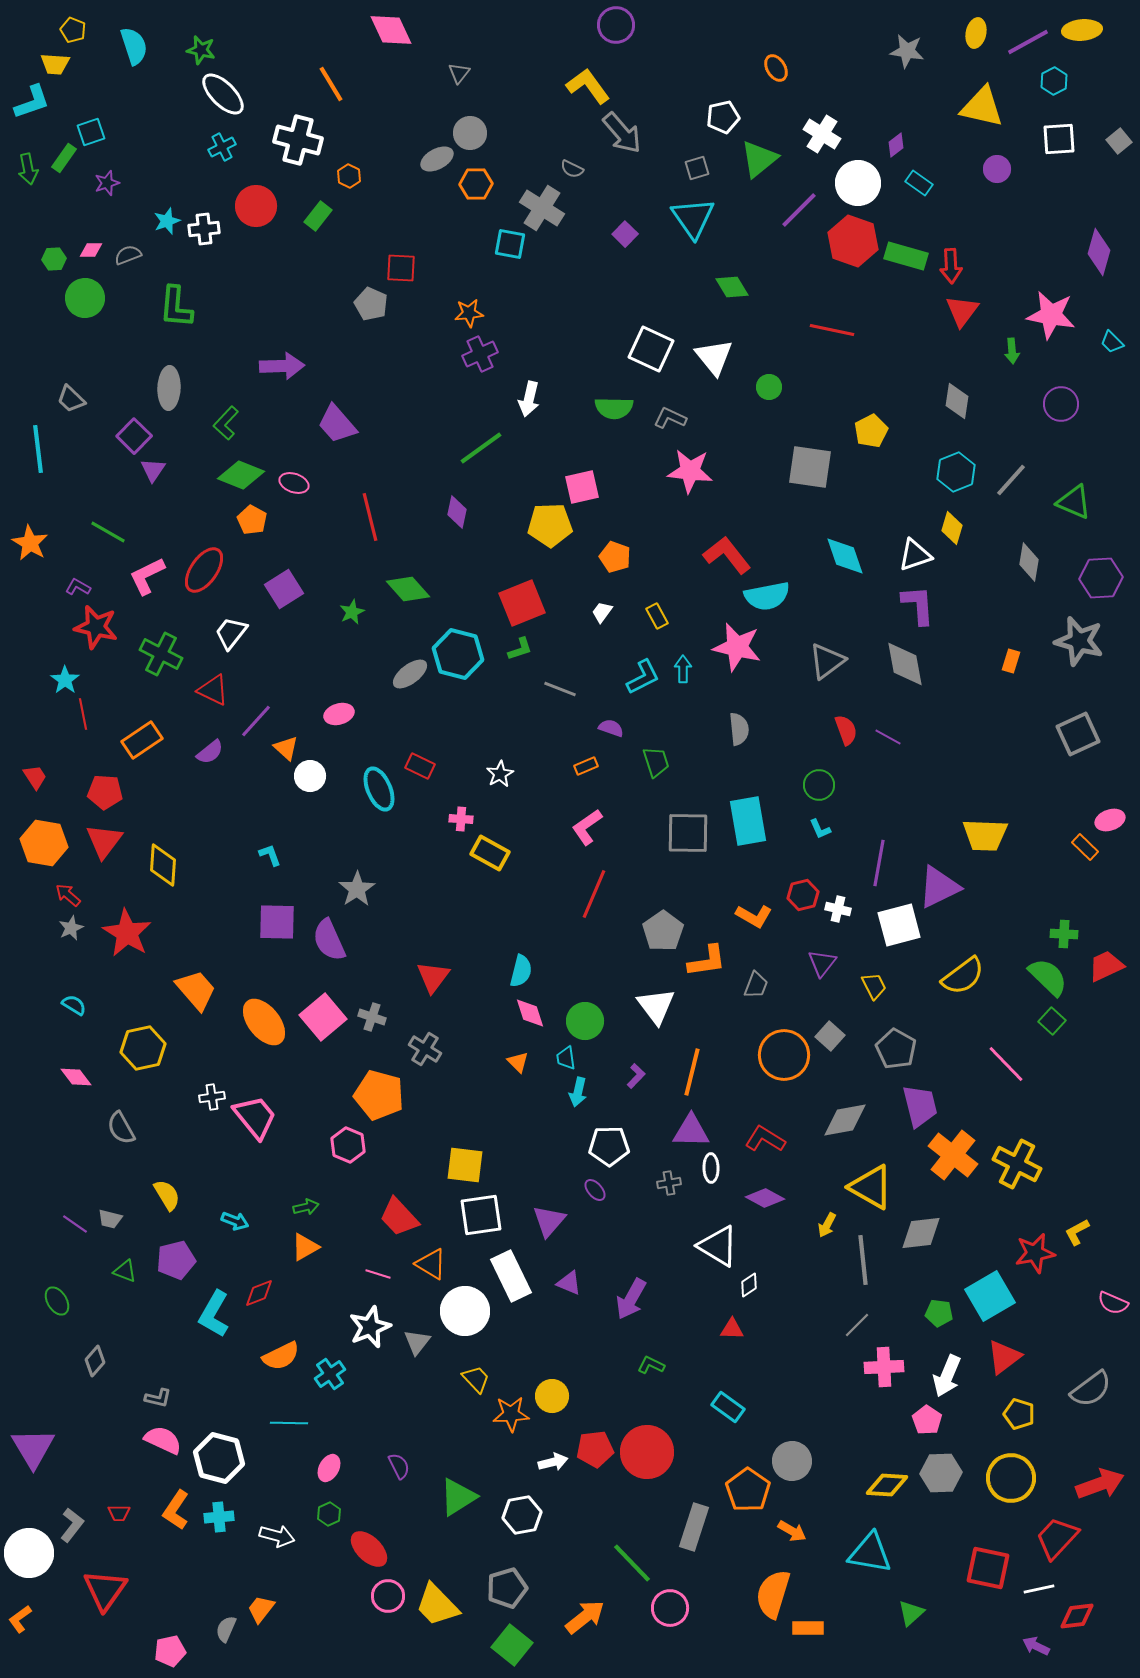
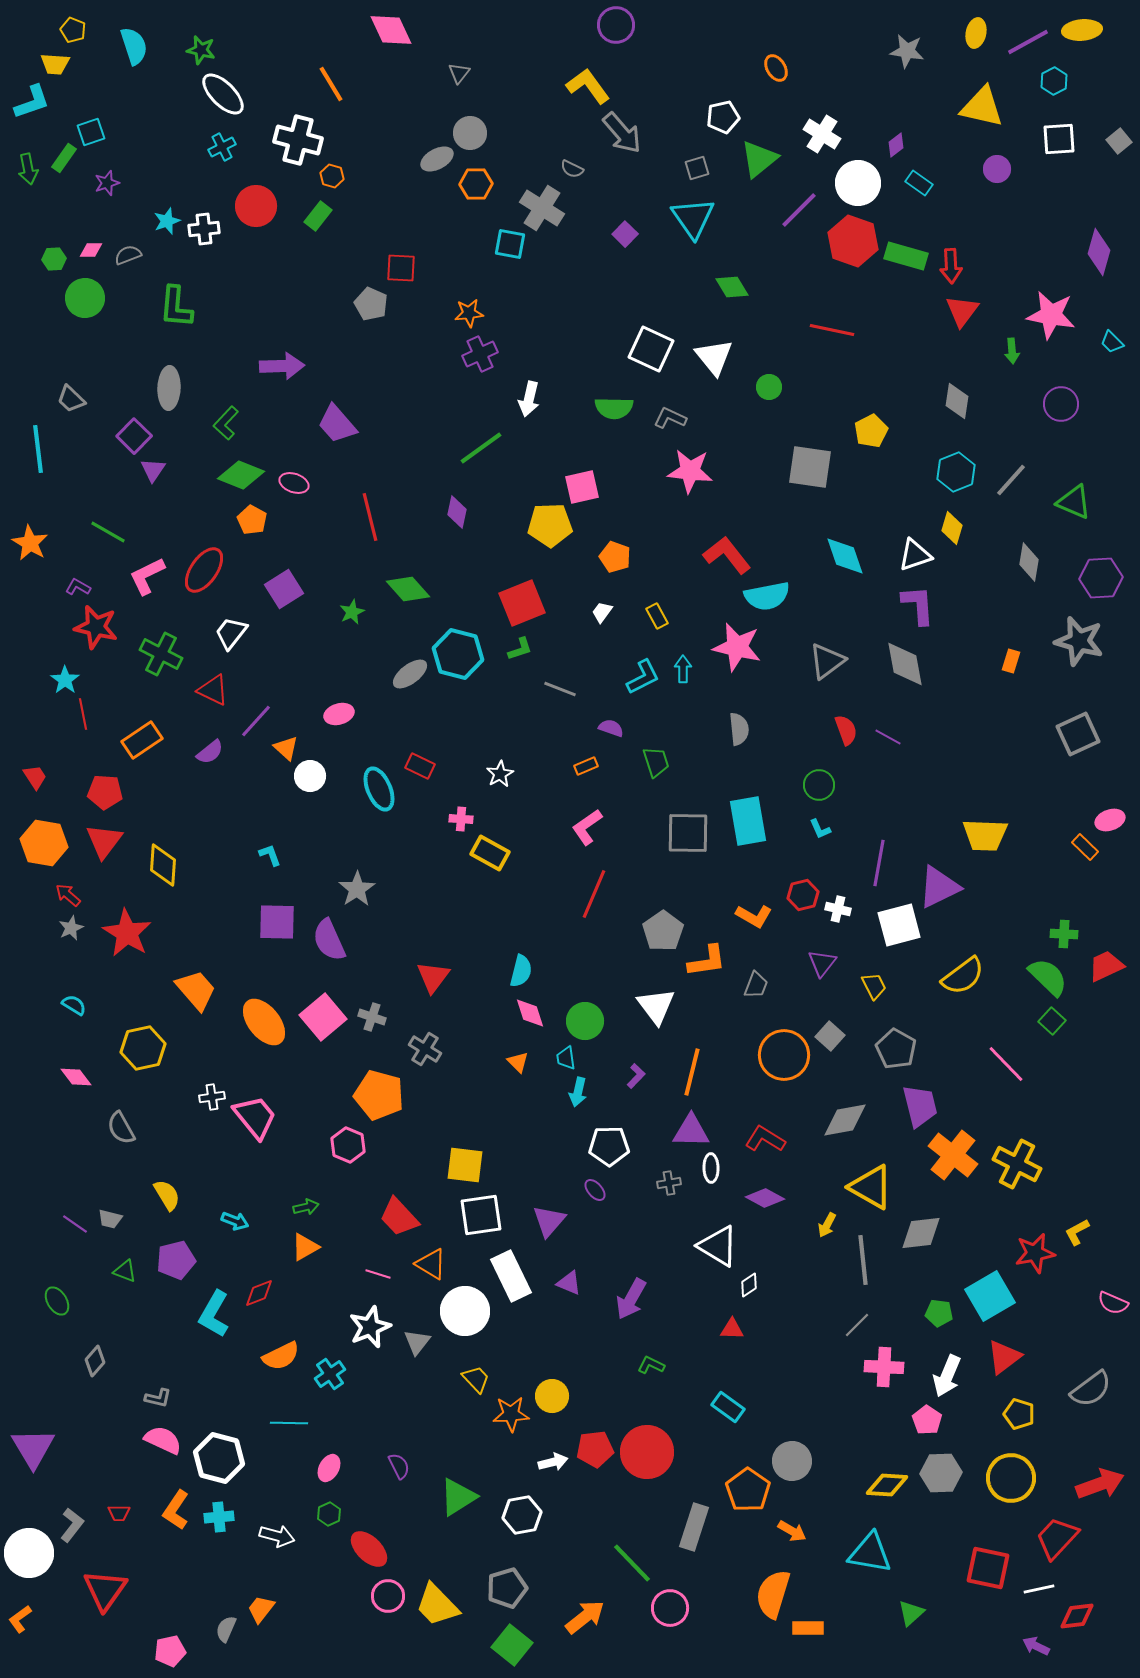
orange hexagon at (349, 176): moved 17 px left; rotated 10 degrees counterclockwise
pink cross at (884, 1367): rotated 6 degrees clockwise
